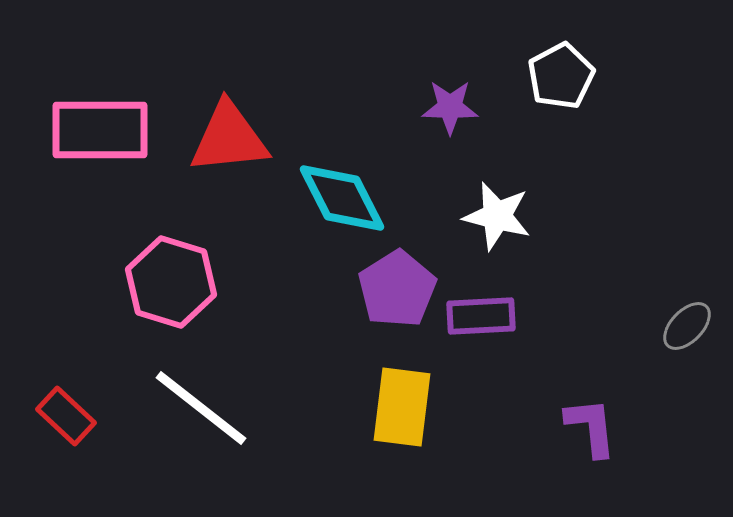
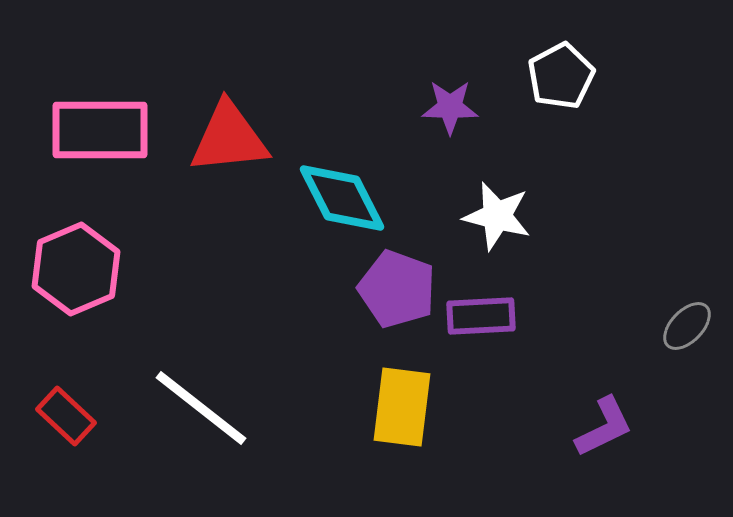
pink hexagon: moved 95 px left, 13 px up; rotated 20 degrees clockwise
purple pentagon: rotated 20 degrees counterclockwise
purple L-shape: moved 13 px right; rotated 70 degrees clockwise
